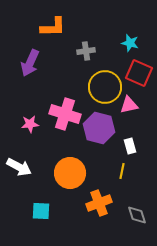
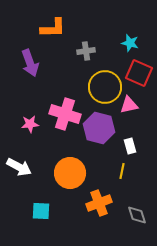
orange L-shape: moved 1 px down
purple arrow: rotated 44 degrees counterclockwise
